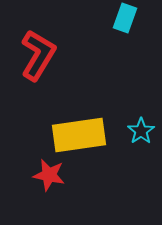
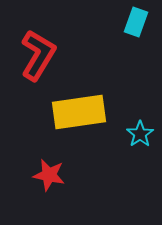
cyan rectangle: moved 11 px right, 4 px down
cyan star: moved 1 px left, 3 px down
yellow rectangle: moved 23 px up
